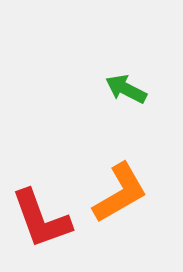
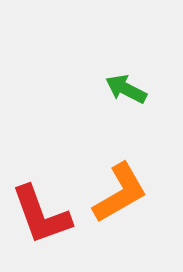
red L-shape: moved 4 px up
